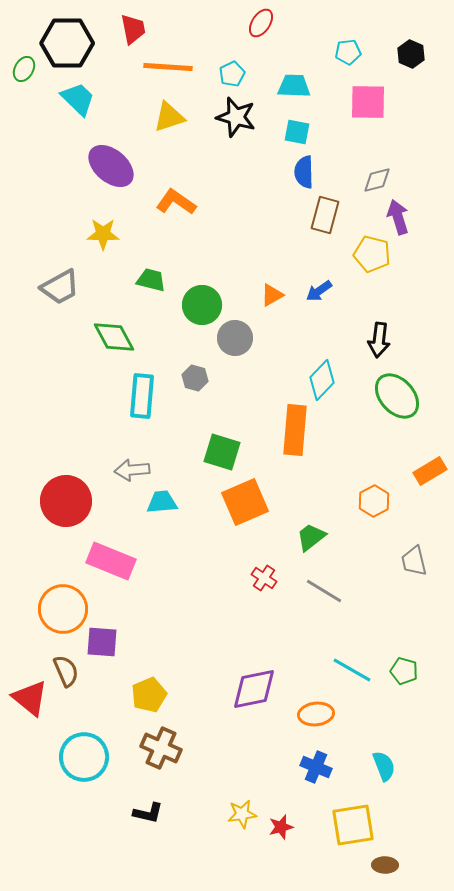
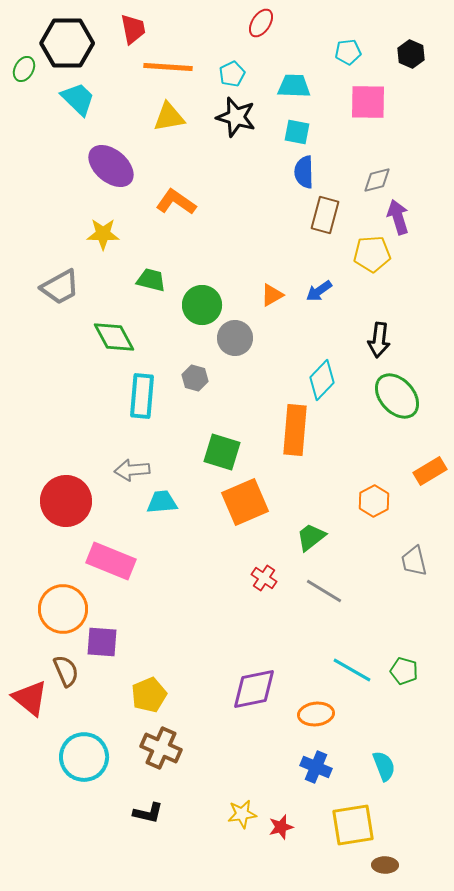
yellow triangle at (169, 117): rotated 8 degrees clockwise
yellow pentagon at (372, 254): rotated 18 degrees counterclockwise
